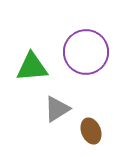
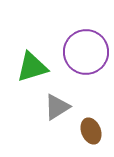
green triangle: rotated 12 degrees counterclockwise
gray triangle: moved 2 px up
